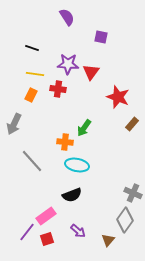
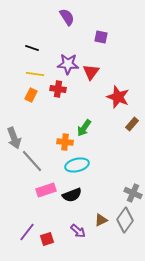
gray arrow: moved 14 px down; rotated 45 degrees counterclockwise
cyan ellipse: rotated 25 degrees counterclockwise
pink rectangle: moved 26 px up; rotated 18 degrees clockwise
brown triangle: moved 7 px left, 20 px up; rotated 24 degrees clockwise
